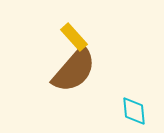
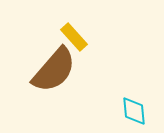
brown semicircle: moved 20 px left
